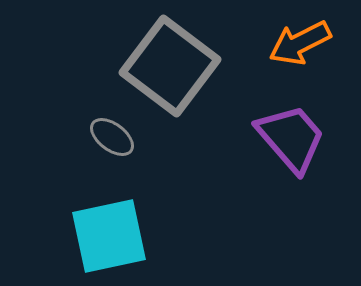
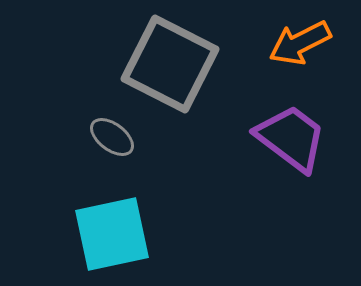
gray square: moved 2 px up; rotated 10 degrees counterclockwise
purple trapezoid: rotated 12 degrees counterclockwise
cyan square: moved 3 px right, 2 px up
